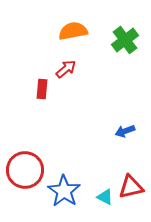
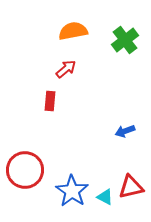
red rectangle: moved 8 px right, 12 px down
blue star: moved 8 px right
